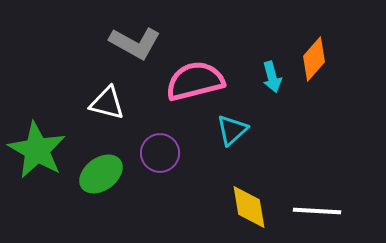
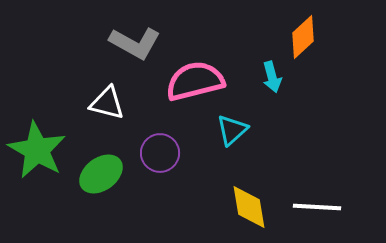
orange diamond: moved 11 px left, 22 px up; rotated 6 degrees clockwise
white line: moved 4 px up
